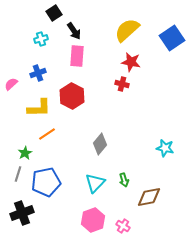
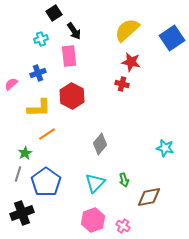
pink rectangle: moved 8 px left; rotated 10 degrees counterclockwise
blue pentagon: rotated 24 degrees counterclockwise
